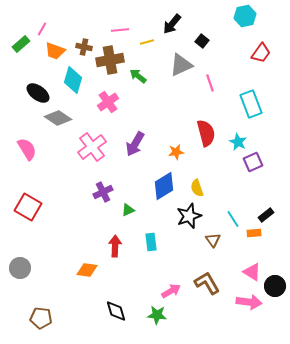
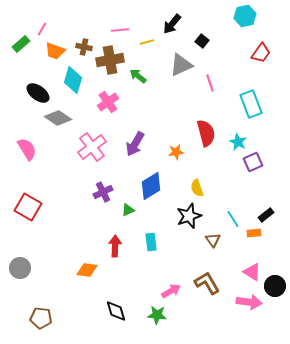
blue diamond at (164, 186): moved 13 px left
